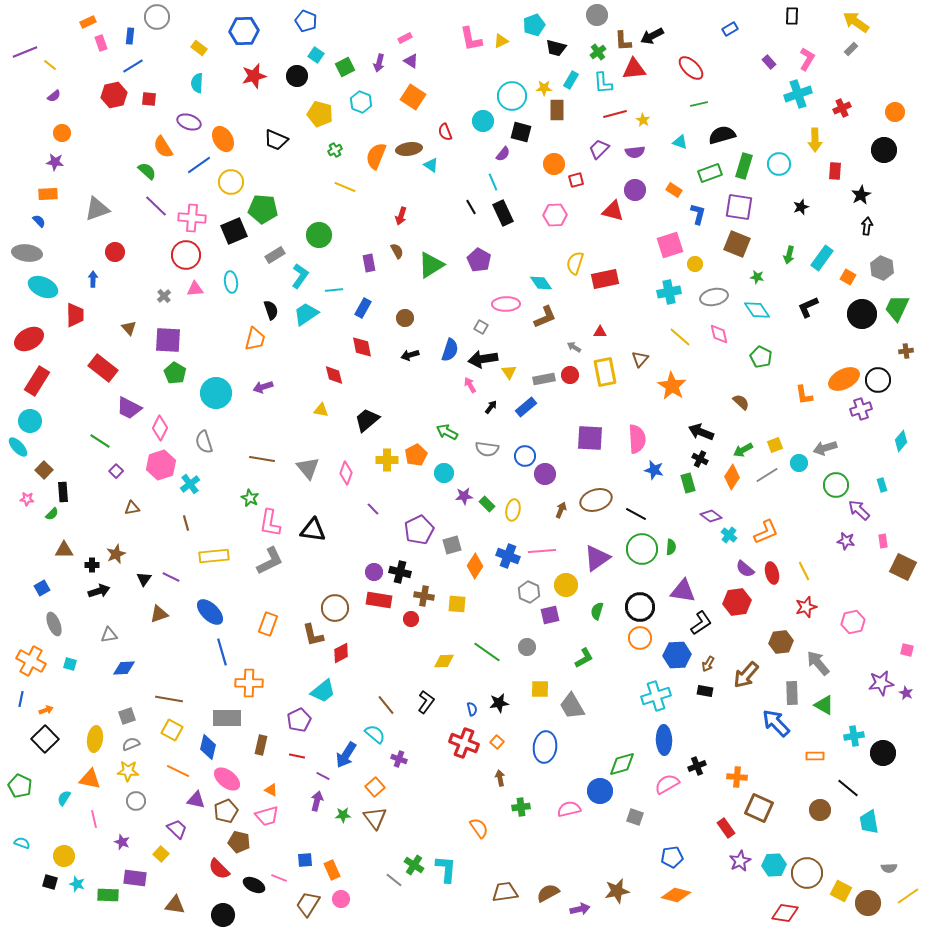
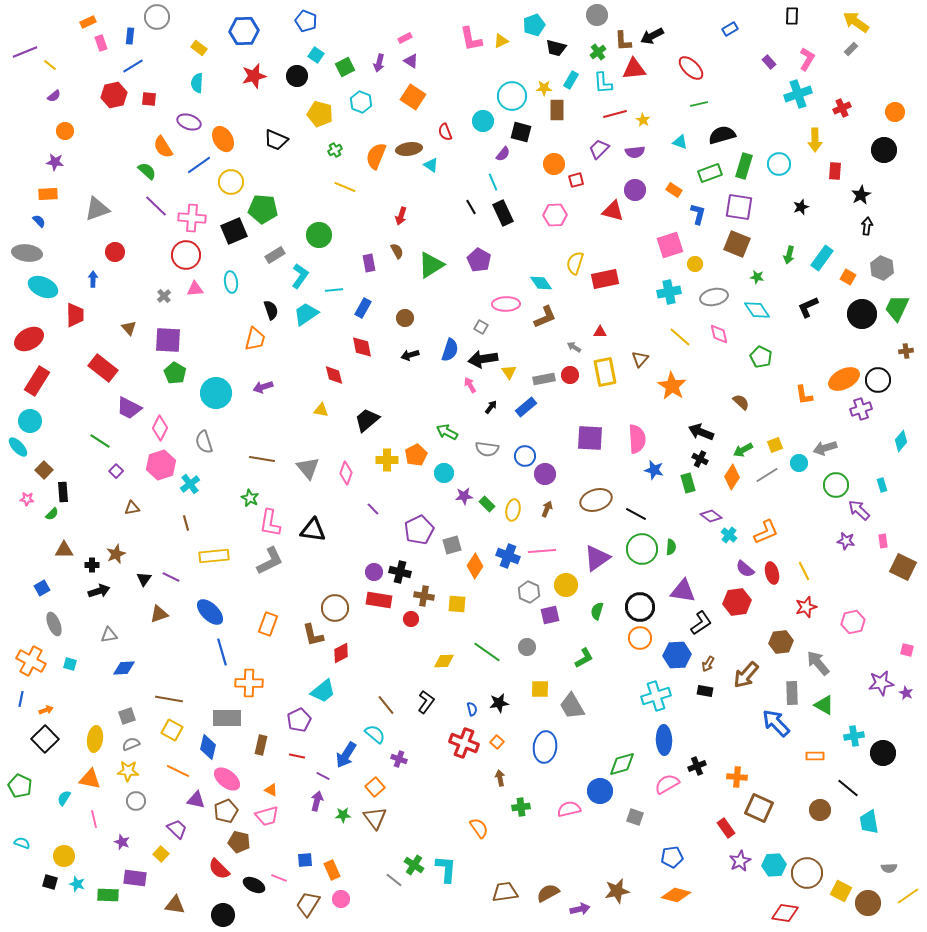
orange circle at (62, 133): moved 3 px right, 2 px up
brown arrow at (561, 510): moved 14 px left, 1 px up
